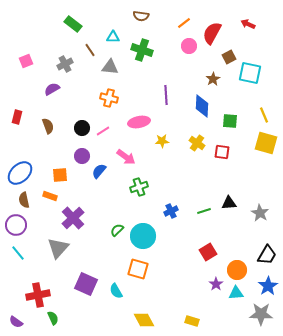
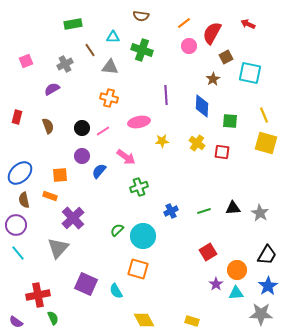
green rectangle at (73, 24): rotated 48 degrees counterclockwise
brown square at (229, 57): moved 3 px left
black triangle at (229, 203): moved 4 px right, 5 px down
